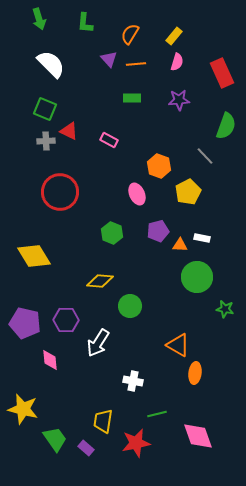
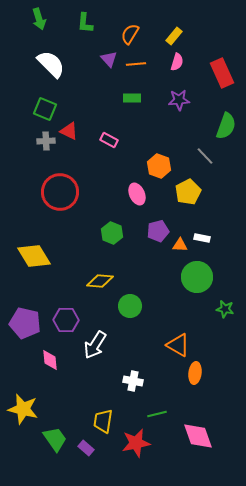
white arrow at (98, 343): moved 3 px left, 2 px down
